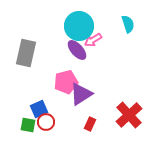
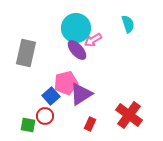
cyan circle: moved 3 px left, 2 px down
pink pentagon: moved 1 px down
blue square: moved 12 px right, 13 px up; rotated 18 degrees counterclockwise
red cross: rotated 12 degrees counterclockwise
red circle: moved 1 px left, 6 px up
